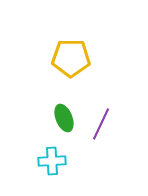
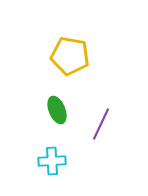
yellow pentagon: moved 1 px left, 2 px up; rotated 9 degrees clockwise
green ellipse: moved 7 px left, 8 px up
